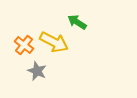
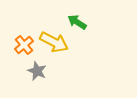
orange cross: rotated 12 degrees clockwise
